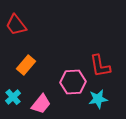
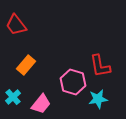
pink hexagon: rotated 20 degrees clockwise
